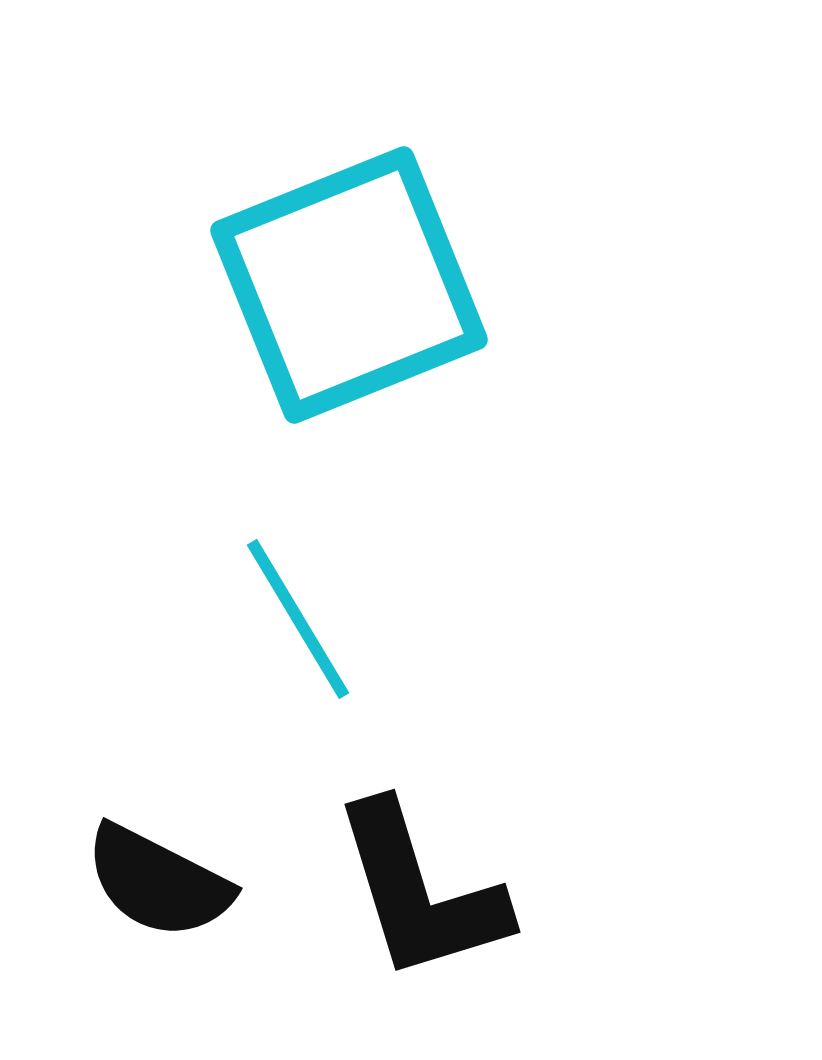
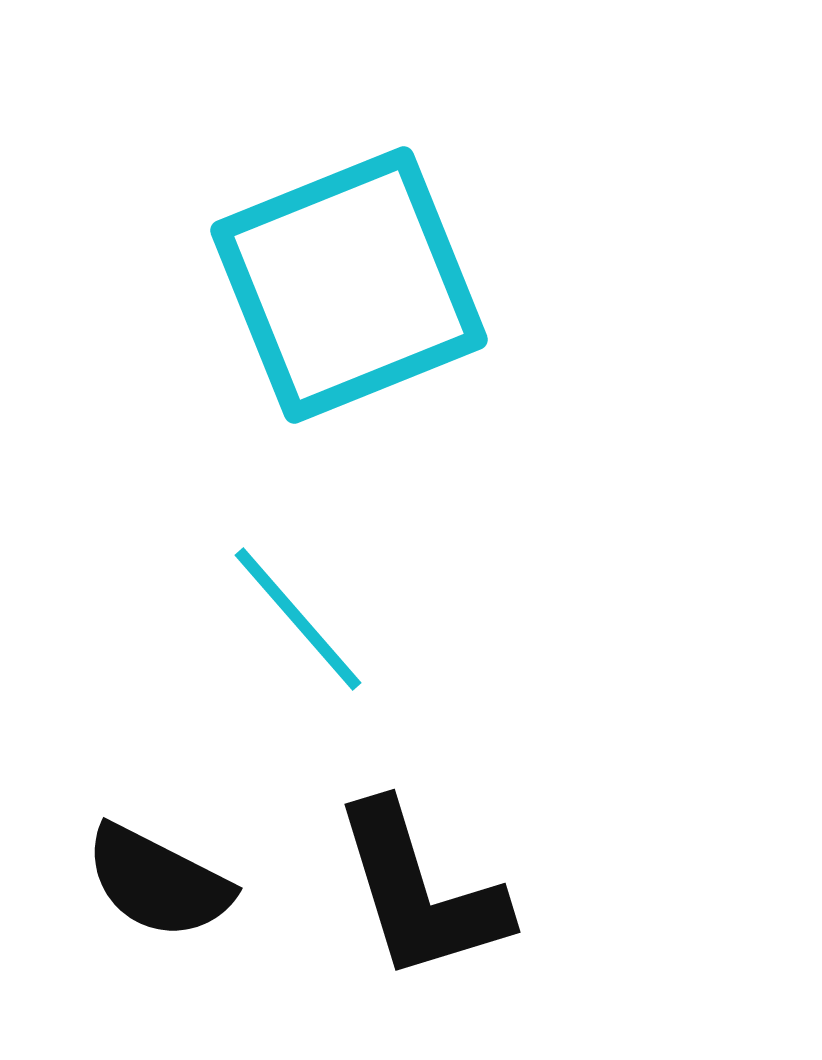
cyan line: rotated 10 degrees counterclockwise
